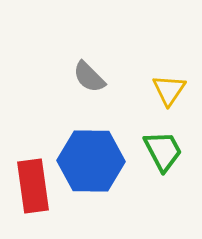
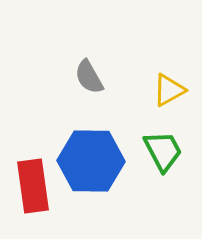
gray semicircle: rotated 15 degrees clockwise
yellow triangle: rotated 27 degrees clockwise
